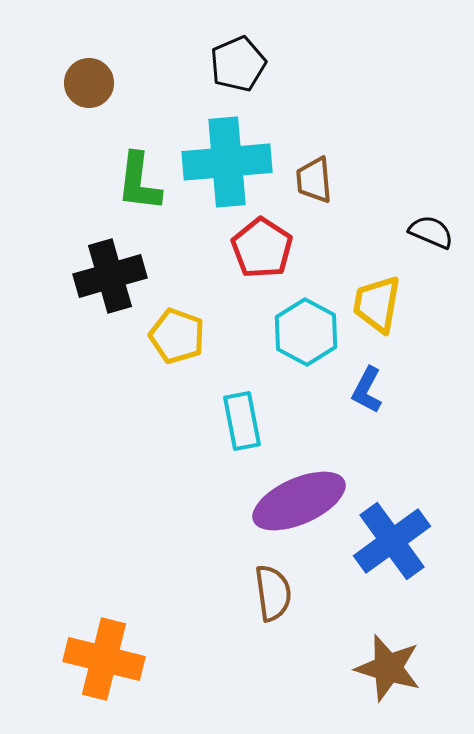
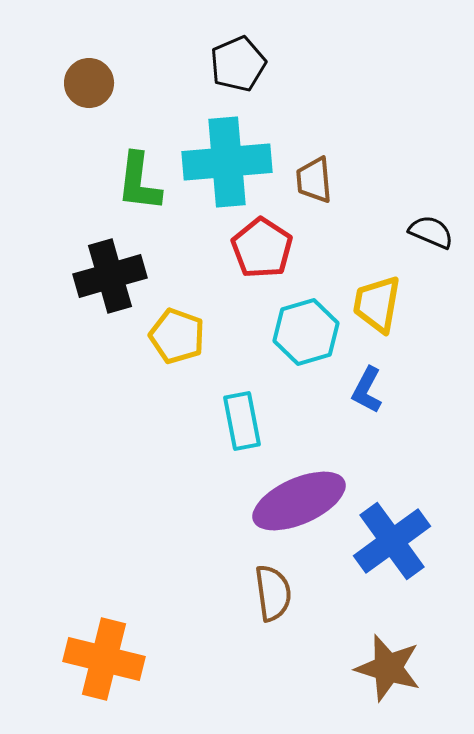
cyan hexagon: rotated 16 degrees clockwise
